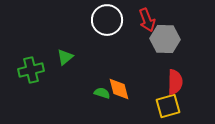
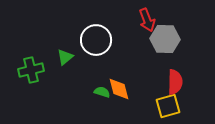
white circle: moved 11 px left, 20 px down
green semicircle: moved 1 px up
